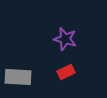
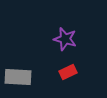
red rectangle: moved 2 px right
